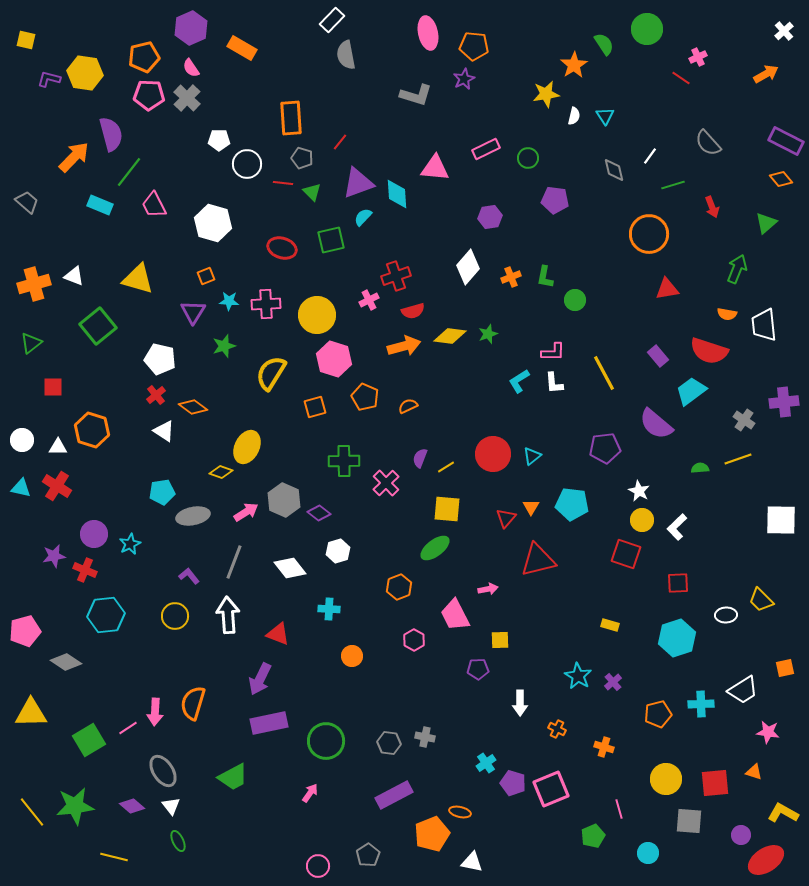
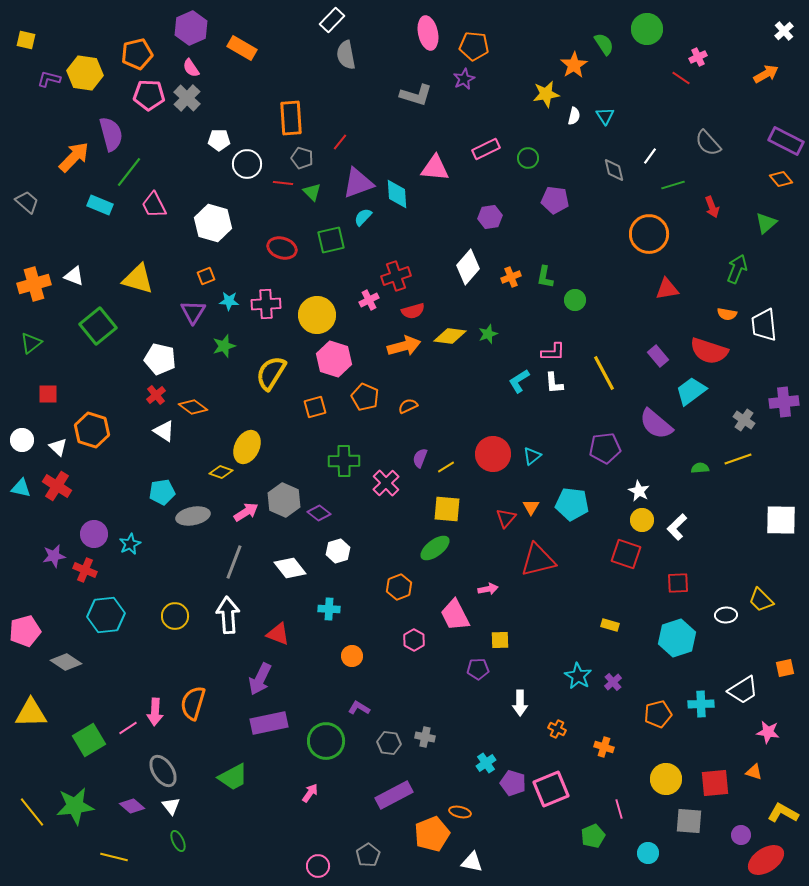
orange pentagon at (144, 57): moved 7 px left, 3 px up
red square at (53, 387): moved 5 px left, 7 px down
white triangle at (58, 447): rotated 42 degrees clockwise
purple L-shape at (189, 576): moved 170 px right, 132 px down; rotated 20 degrees counterclockwise
